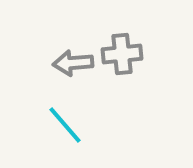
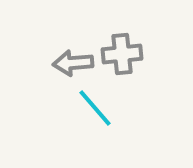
cyan line: moved 30 px right, 17 px up
